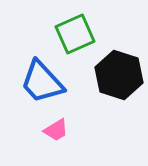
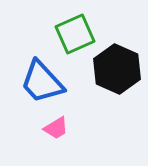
black hexagon: moved 2 px left, 6 px up; rotated 6 degrees clockwise
pink trapezoid: moved 2 px up
